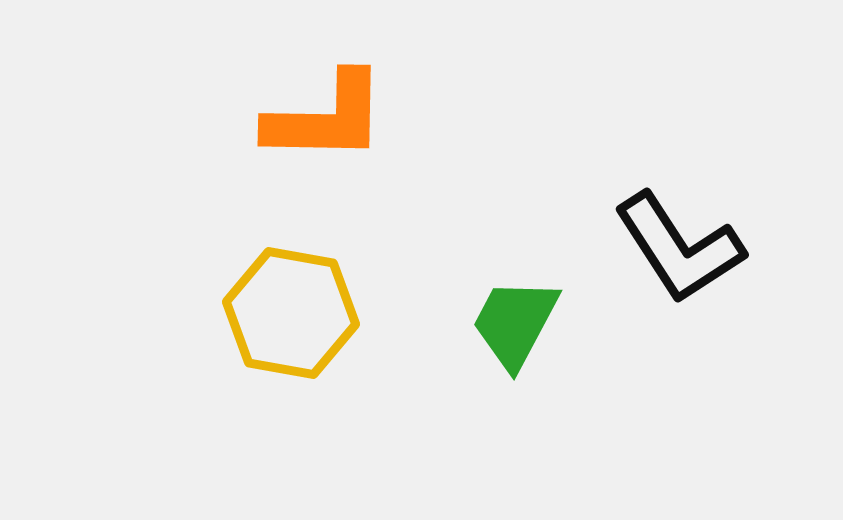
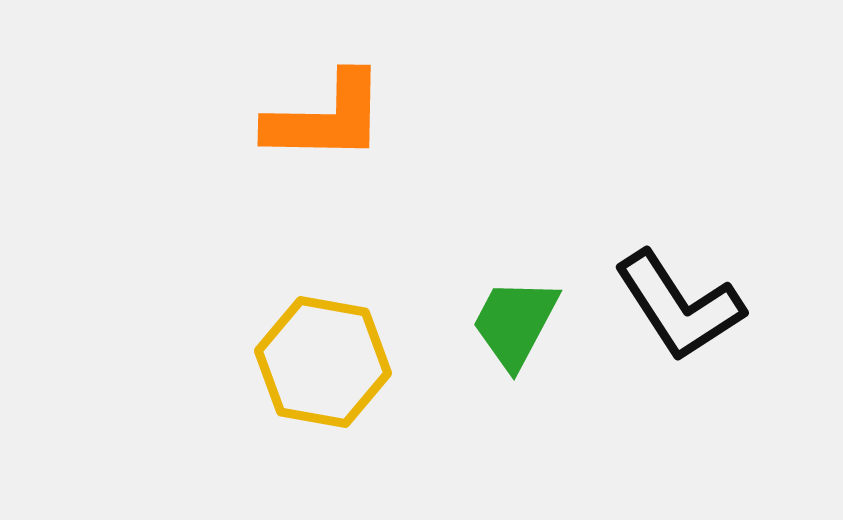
black L-shape: moved 58 px down
yellow hexagon: moved 32 px right, 49 px down
